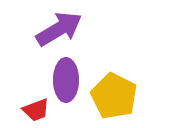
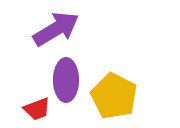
purple arrow: moved 3 px left
red trapezoid: moved 1 px right, 1 px up
